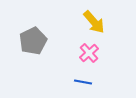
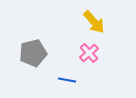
gray pentagon: moved 12 px down; rotated 12 degrees clockwise
blue line: moved 16 px left, 2 px up
